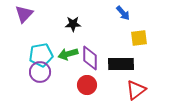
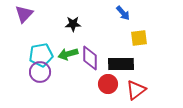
red circle: moved 21 px right, 1 px up
